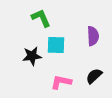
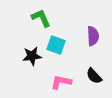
cyan square: rotated 18 degrees clockwise
black semicircle: rotated 90 degrees counterclockwise
